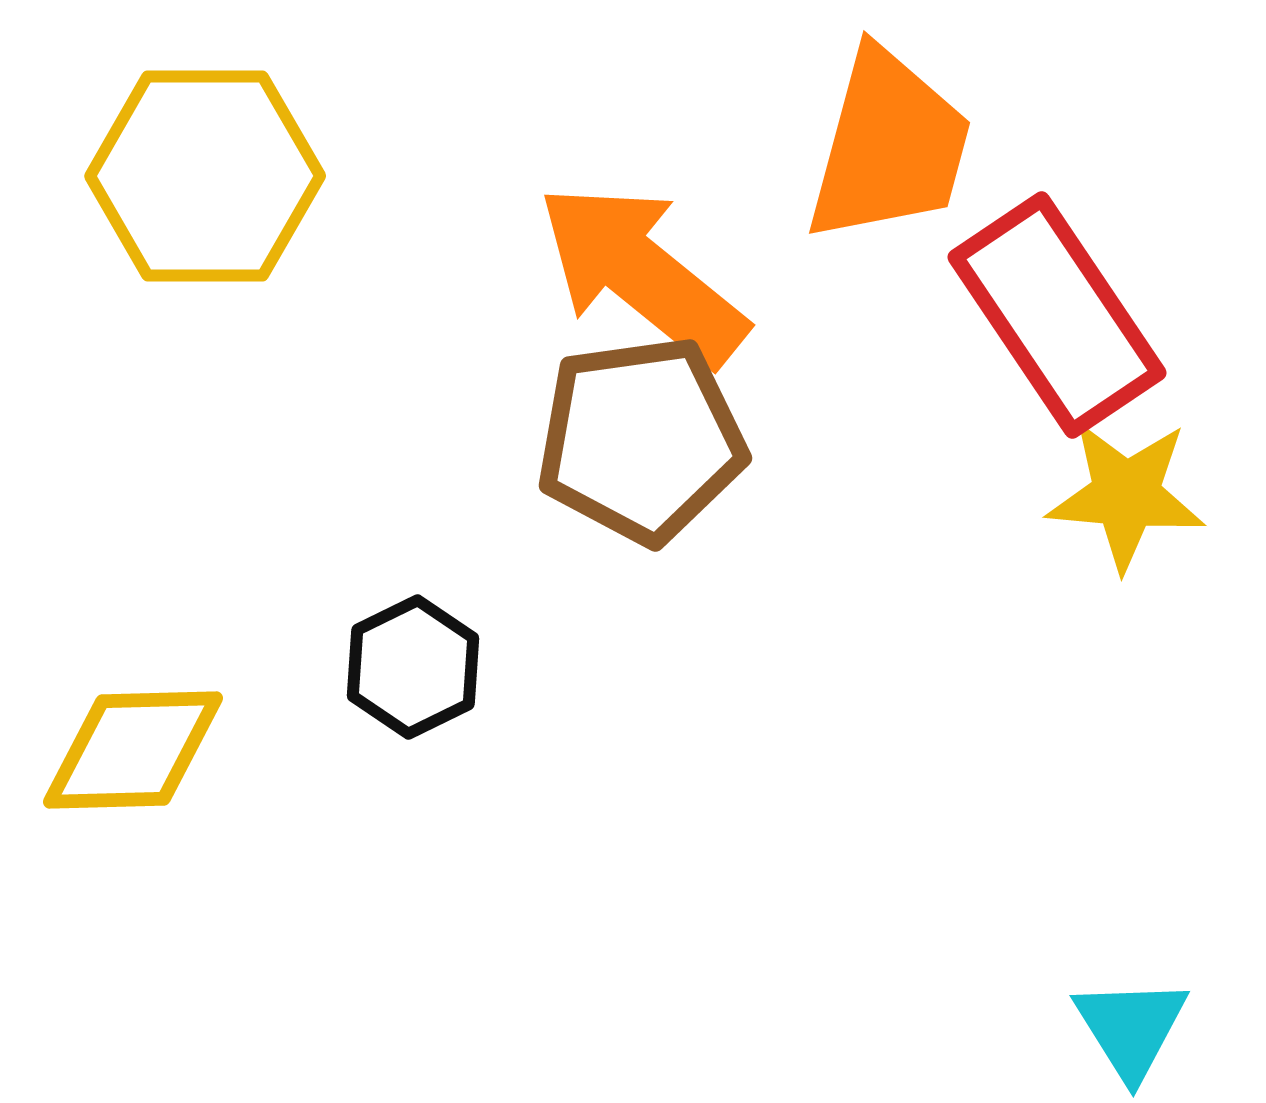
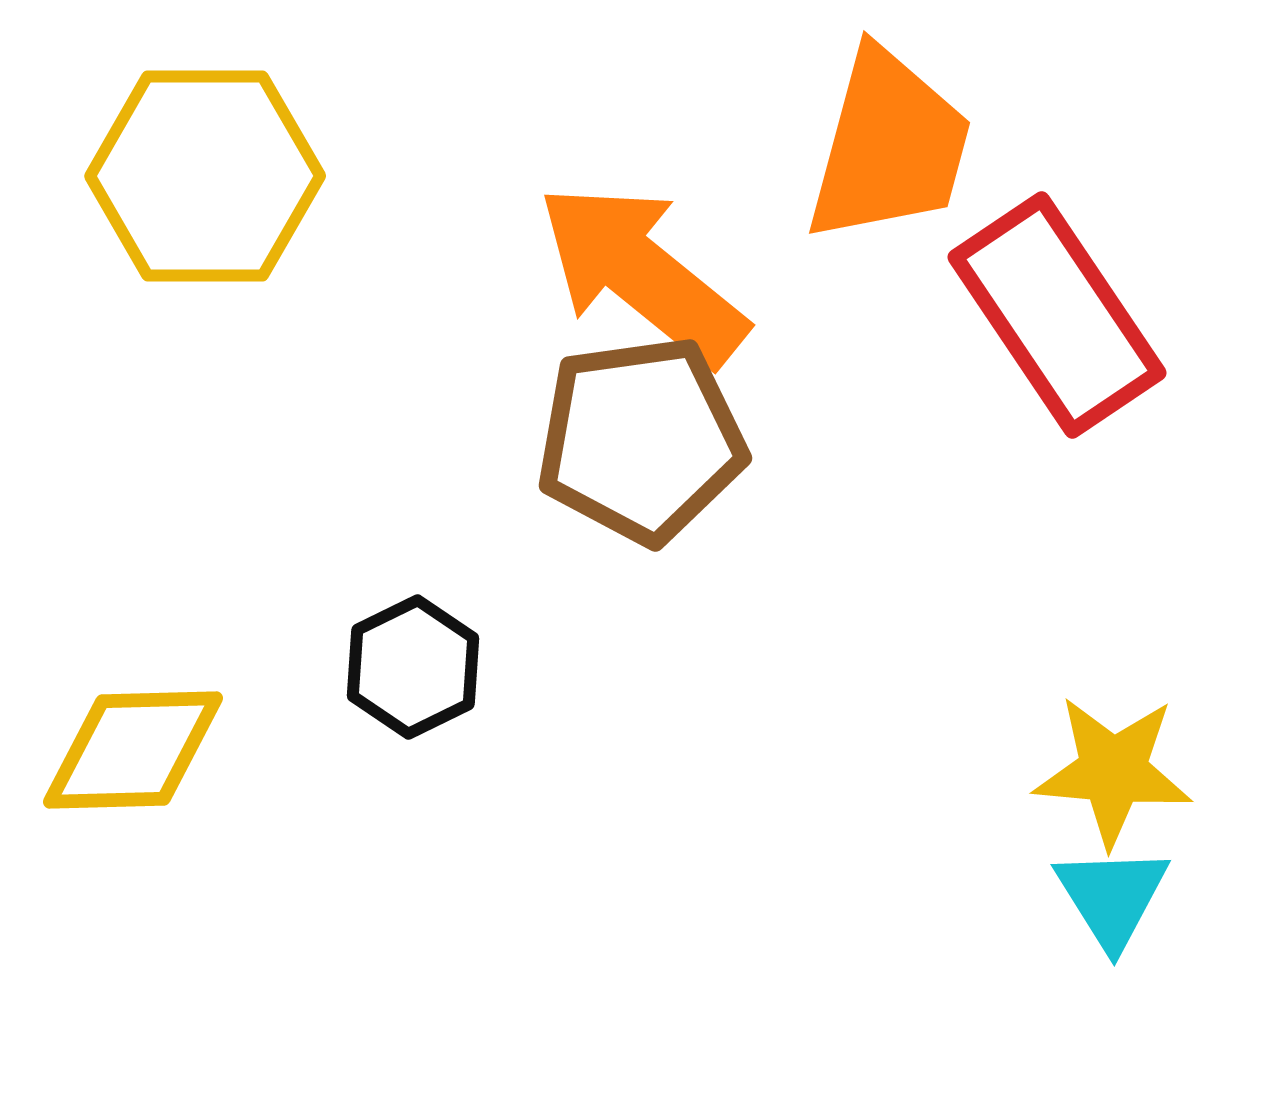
yellow star: moved 13 px left, 276 px down
cyan triangle: moved 19 px left, 131 px up
